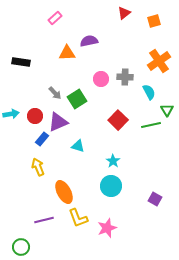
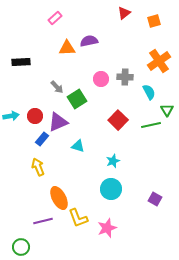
orange triangle: moved 5 px up
black rectangle: rotated 12 degrees counterclockwise
gray arrow: moved 2 px right, 6 px up
cyan arrow: moved 2 px down
cyan star: rotated 16 degrees clockwise
cyan circle: moved 3 px down
orange ellipse: moved 5 px left, 6 px down
purple line: moved 1 px left, 1 px down
